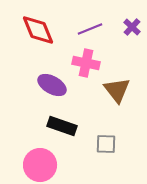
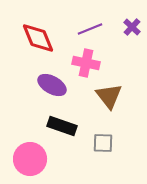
red diamond: moved 8 px down
brown triangle: moved 8 px left, 6 px down
gray square: moved 3 px left, 1 px up
pink circle: moved 10 px left, 6 px up
